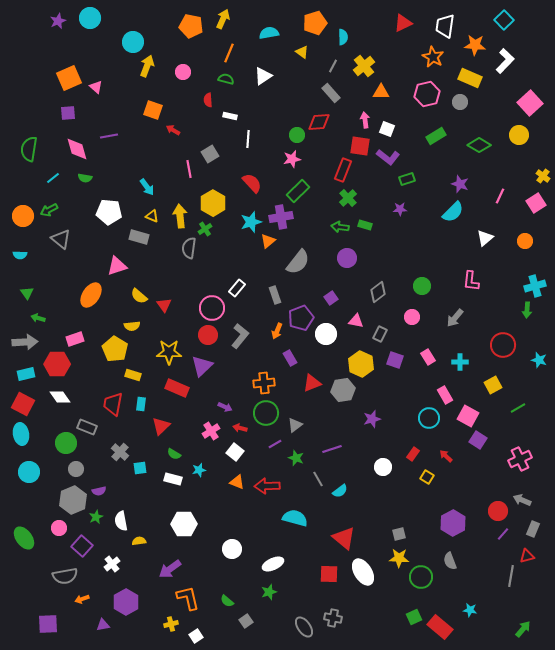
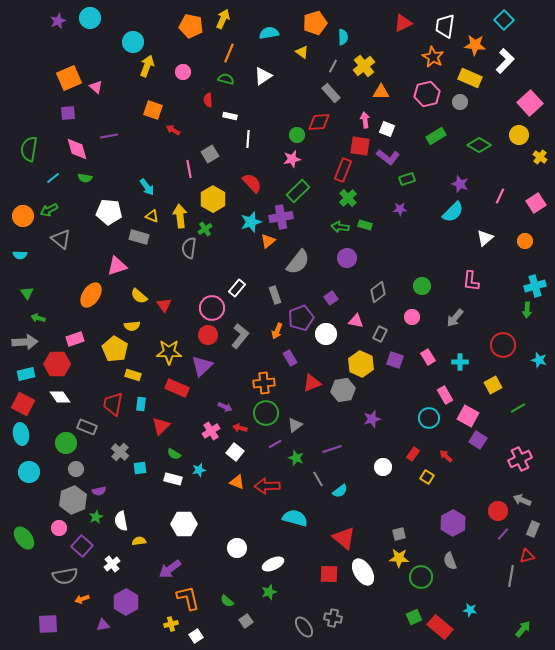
yellow cross at (543, 176): moved 3 px left, 19 px up
yellow hexagon at (213, 203): moved 4 px up
white circle at (232, 549): moved 5 px right, 1 px up
